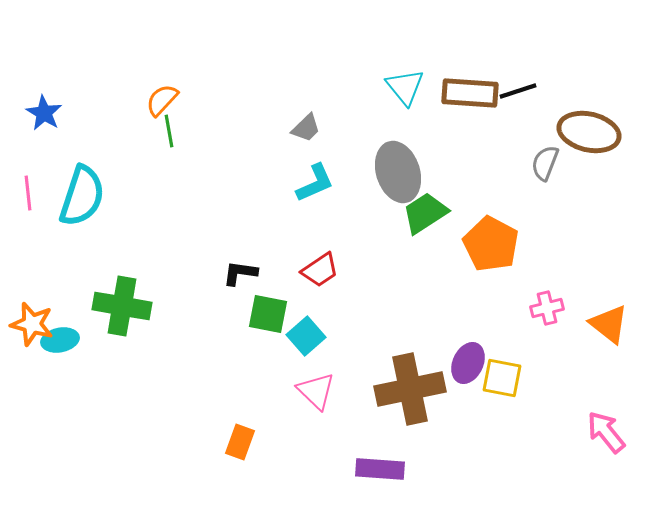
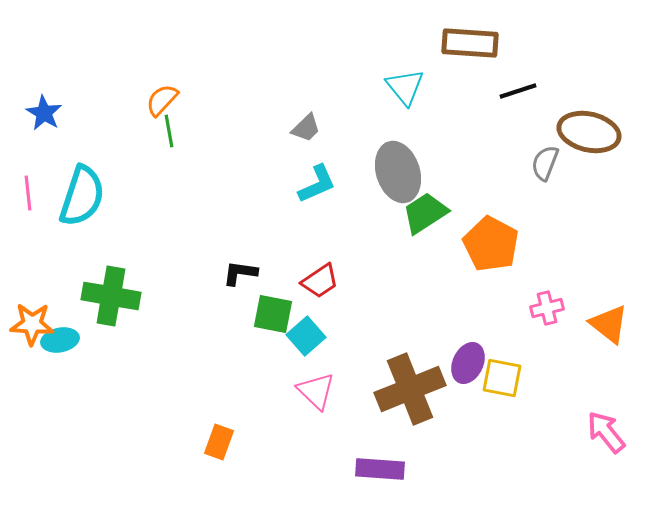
brown rectangle: moved 50 px up
cyan L-shape: moved 2 px right, 1 px down
red trapezoid: moved 11 px down
green cross: moved 11 px left, 10 px up
green square: moved 5 px right
orange star: rotated 12 degrees counterclockwise
brown cross: rotated 10 degrees counterclockwise
orange rectangle: moved 21 px left
